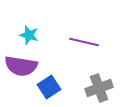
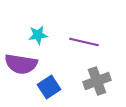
cyan star: moved 9 px right; rotated 24 degrees counterclockwise
purple semicircle: moved 2 px up
gray cross: moved 2 px left, 7 px up
